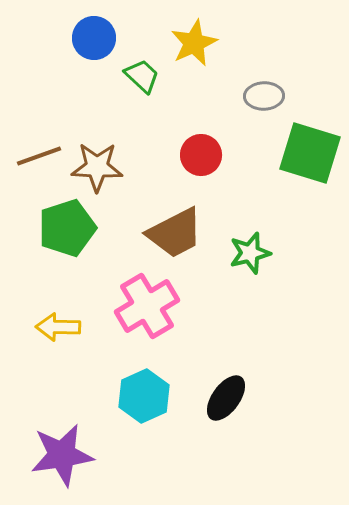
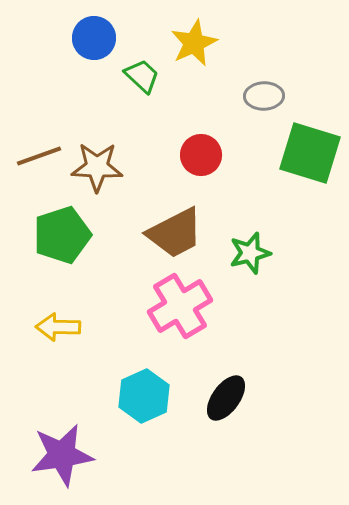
green pentagon: moved 5 px left, 7 px down
pink cross: moved 33 px right
